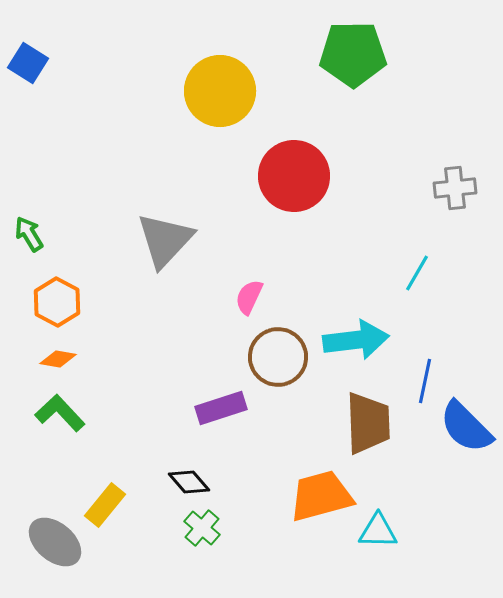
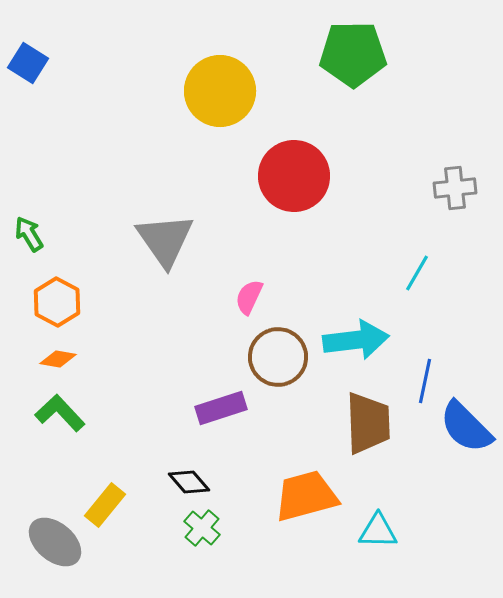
gray triangle: rotated 18 degrees counterclockwise
orange trapezoid: moved 15 px left
